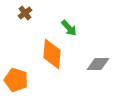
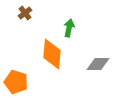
green arrow: rotated 126 degrees counterclockwise
orange pentagon: moved 2 px down
